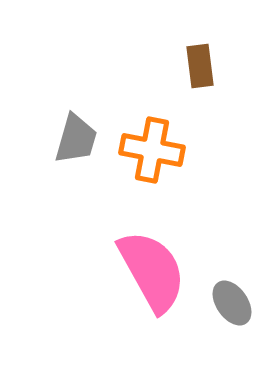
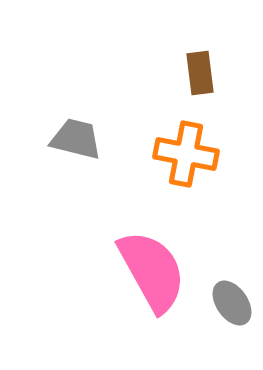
brown rectangle: moved 7 px down
gray trapezoid: rotated 92 degrees counterclockwise
orange cross: moved 34 px right, 4 px down
